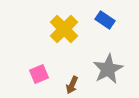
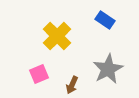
yellow cross: moved 7 px left, 7 px down
